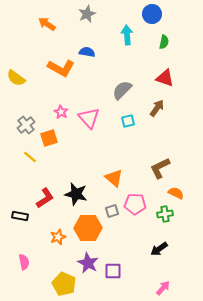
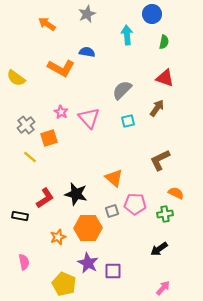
brown L-shape: moved 8 px up
